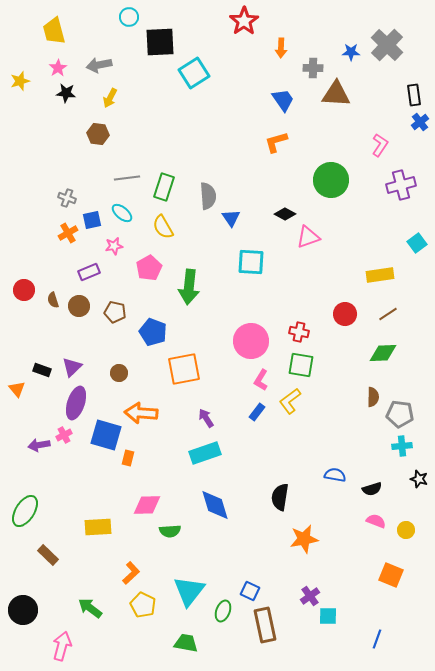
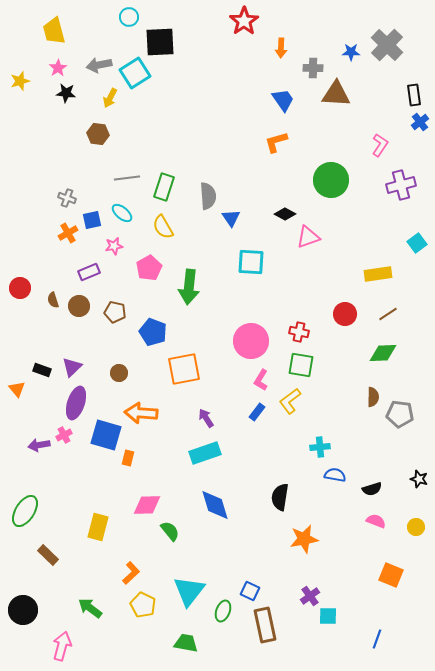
cyan square at (194, 73): moved 59 px left
yellow rectangle at (380, 275): moved 2 px left, 1 px up
red circle at (24, 290): moved 4 px left, 2 px up
cyan cross at (402, 446): moved 82 px left, 1 px down
yellow rectangle at (98, 527): rotated 72 degrees counterclockwise
yellow circle at (406, 530): moved 10 px right, 3 px up
green semicircle at (170, 531): rotated 125 degrees counterclockwise
